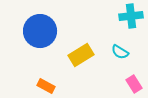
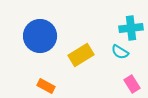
cyan cross: moved 12 px down
blue circle: moved 5 px down
pink rectangle: moved 2 px left
